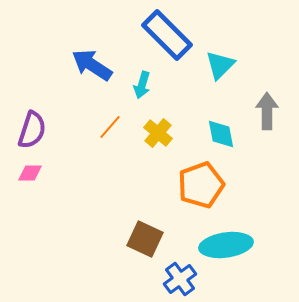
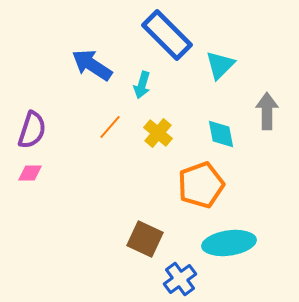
cyan ellipse: moved 3 px right, 2 px up
